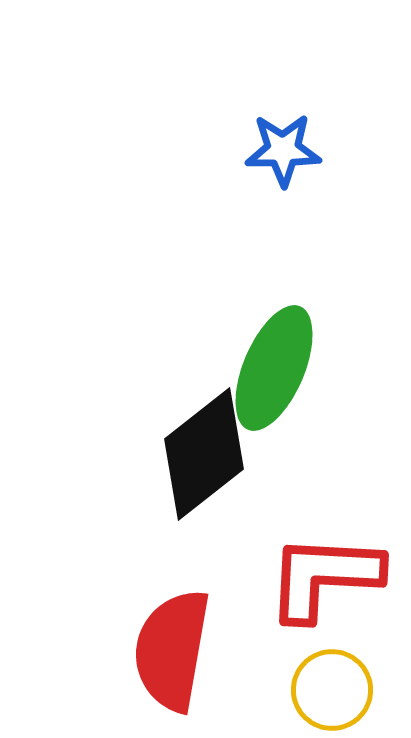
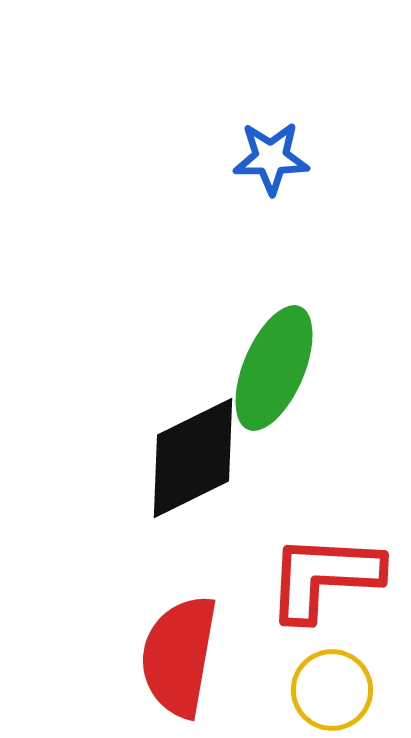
blue star: moved 12 px left, 8 px down
black diamond: moved 11 px left, 4 px down; rotated 12 degrees clockwise
red semicircle: moved 7 px right, 6 px down
